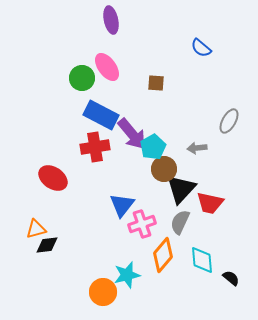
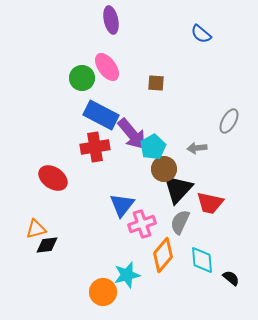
blue semicircle: moved 14 px up
black triangle: moved 3 px left
